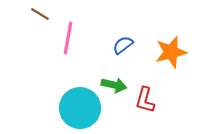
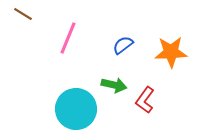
brown line: moved 17 px left
pink line: rotated 12 degrees clockwise
orange star: rotated 12 degrees clockwise
red L-shape: rotated 20 degrees clockwise
cyan circle: moved 4 px left, 1 px down
